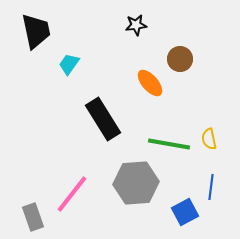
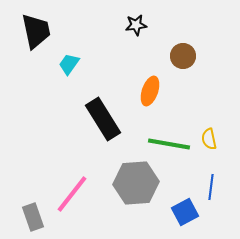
brown circle: moved 3 px right, 3 px up
orange ellipse: moved 8 px down; rotated 60 degrees clockwise
